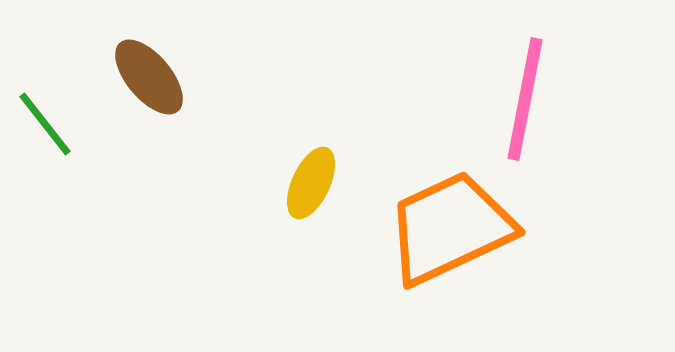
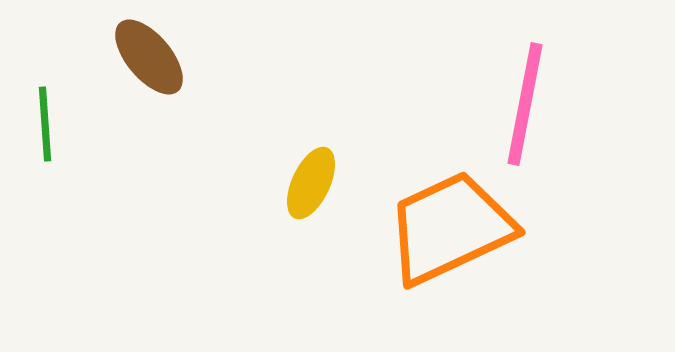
brown ellipse: moved 20 px up
pink line: moved 5 px down
green line: rotated 34 degrees clockwise
